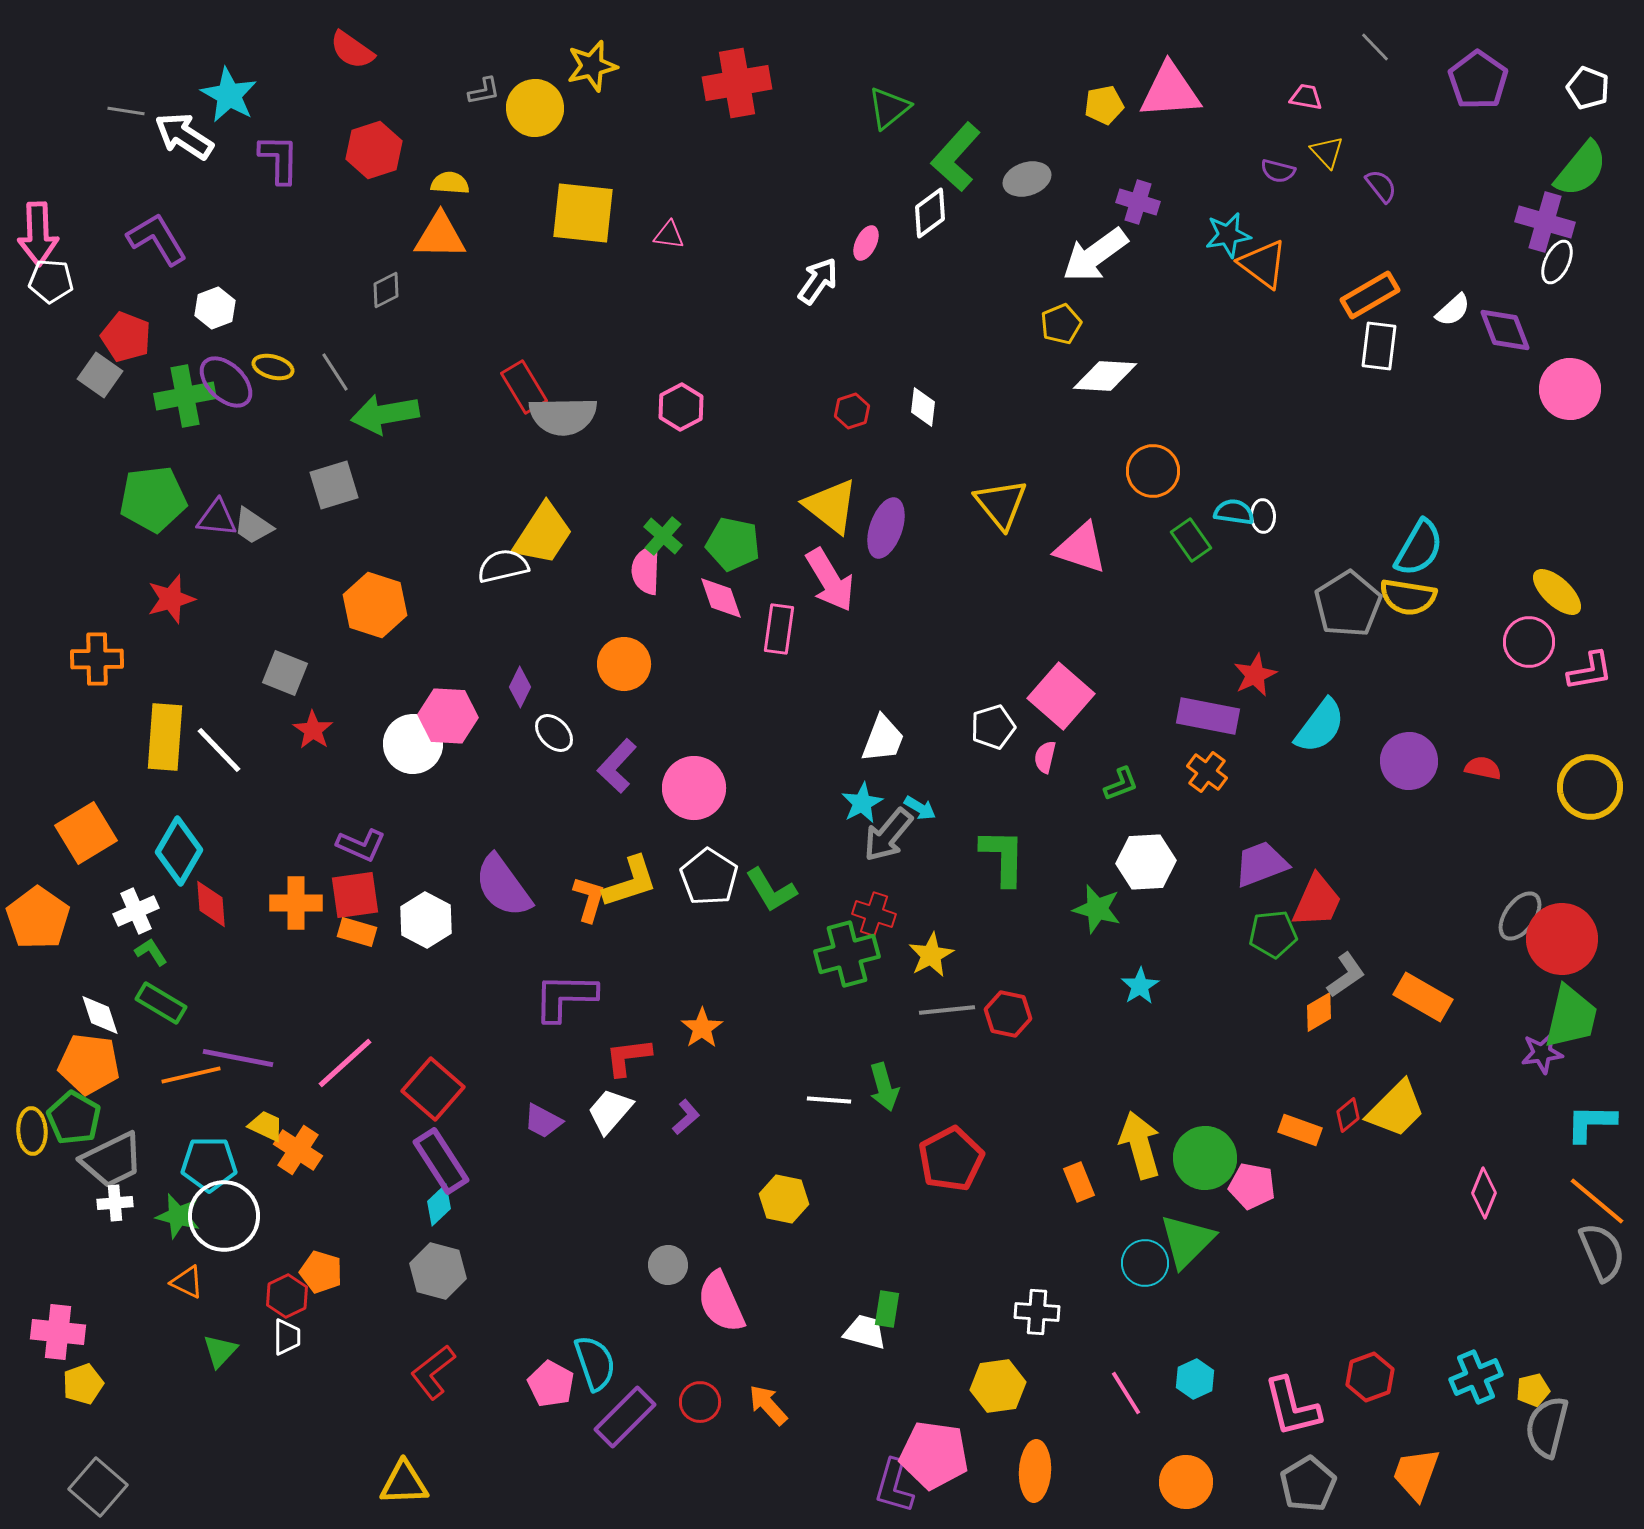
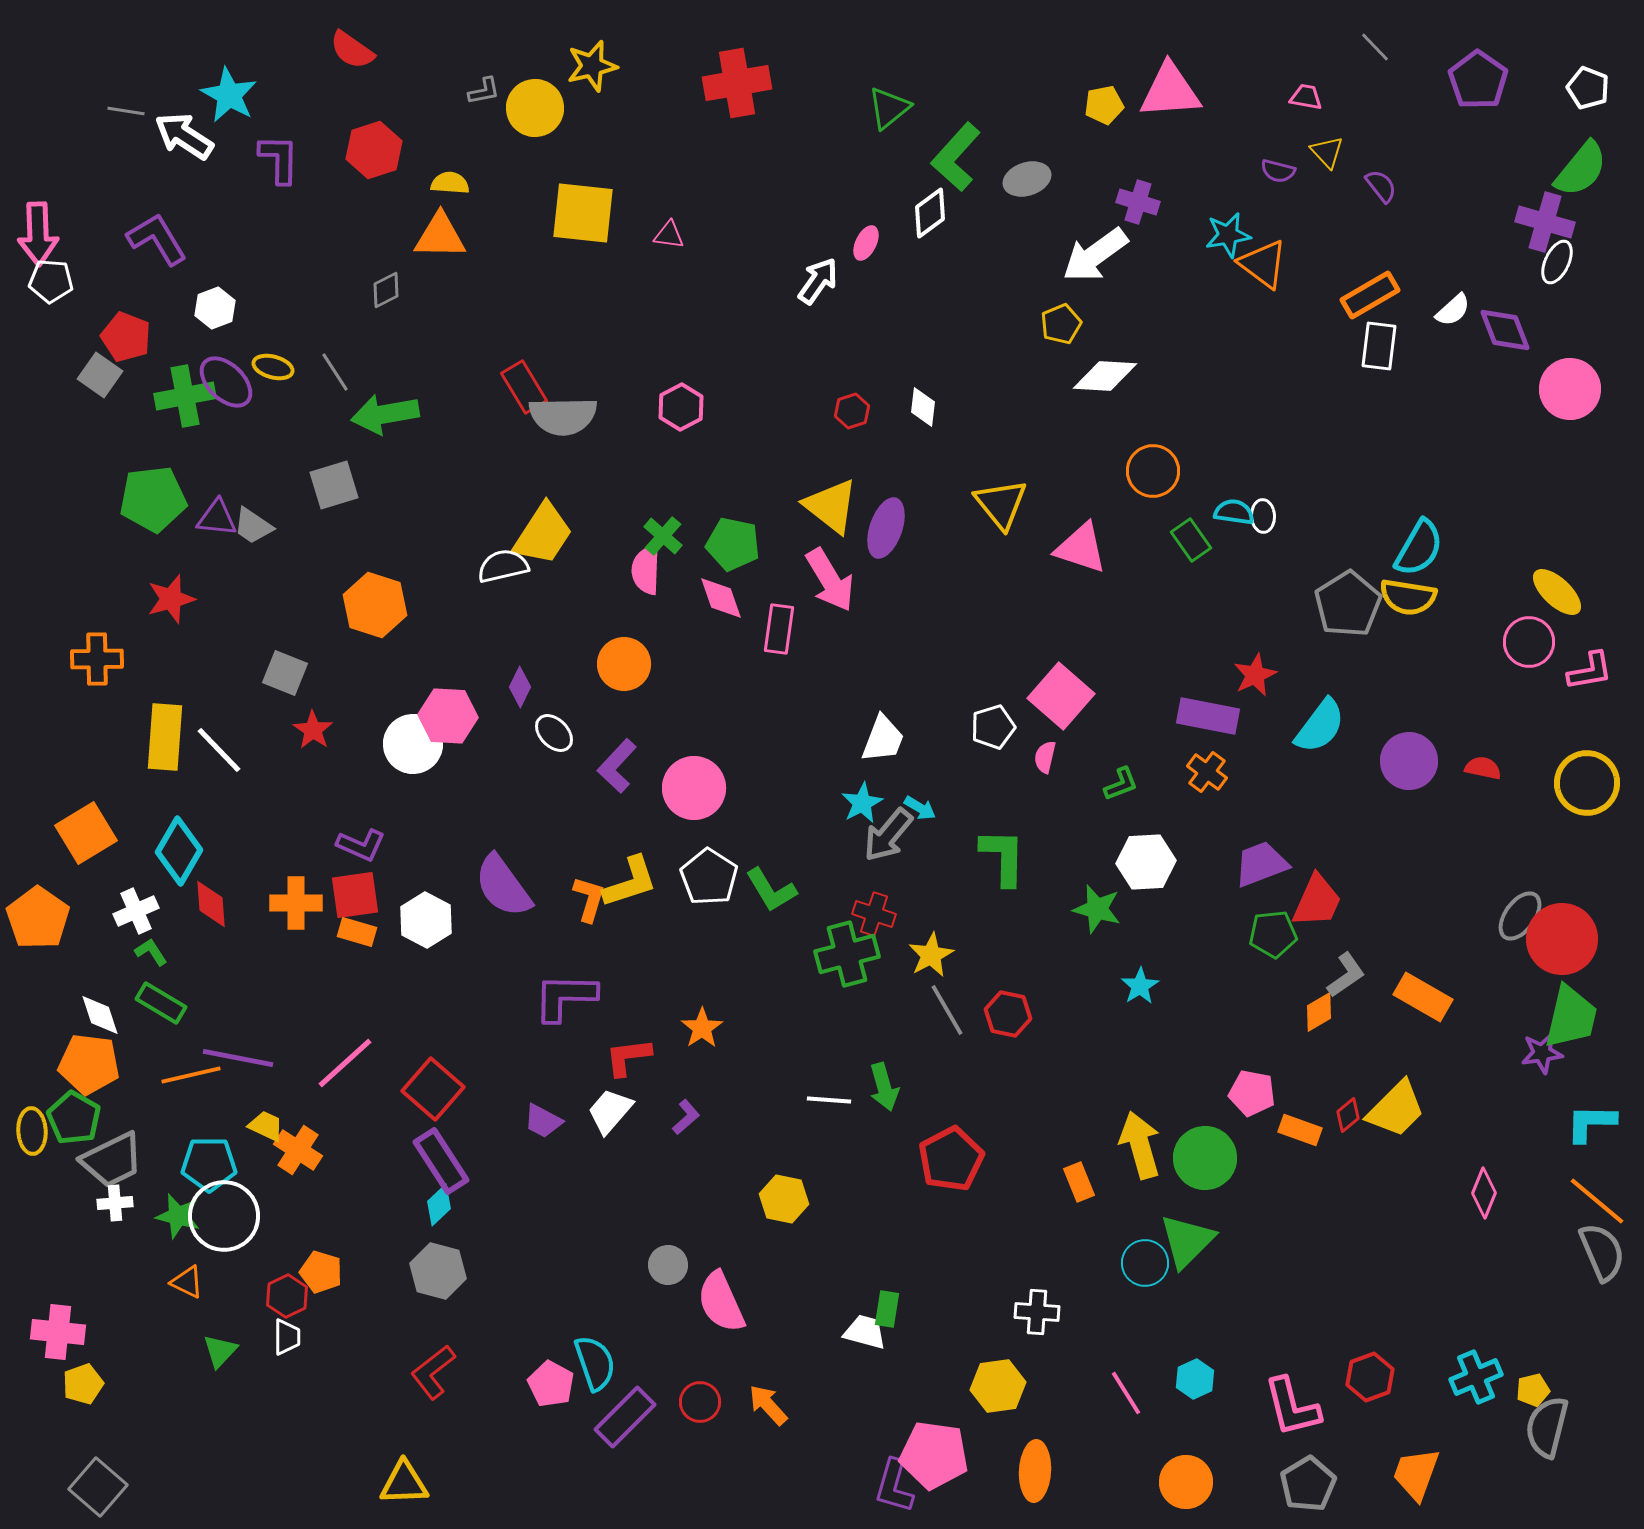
yellow circle at (1590, 787): moved 3 px left, 4 px up
gray line at (947, 1010): rotated 66 degrees clockwise
pink pentagon at (1252, 1186): moved 93 px up
